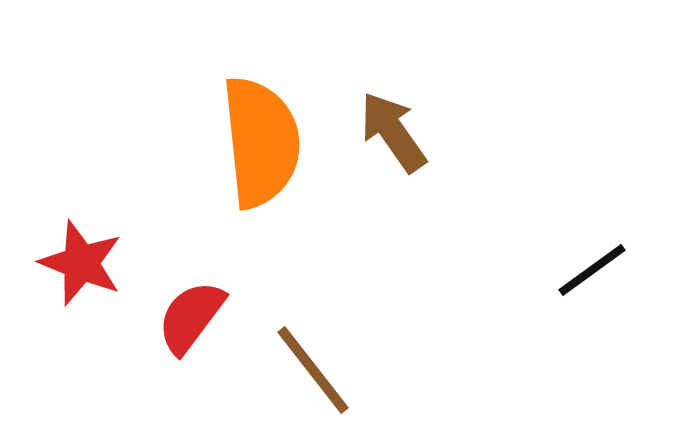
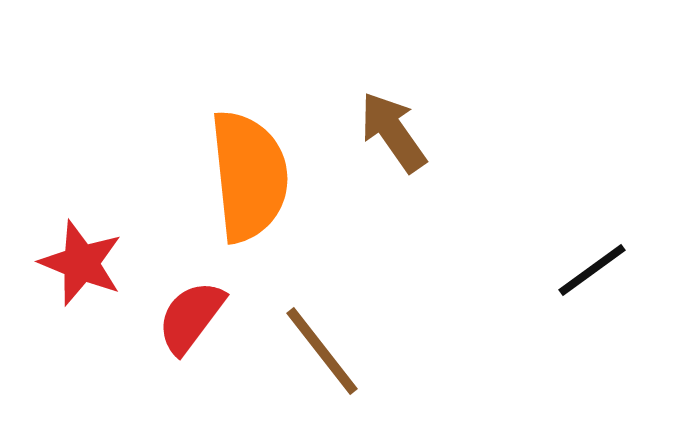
orange semicircle: moved 12 px left, 34 px down
brown line: moved 9 px right, 19 px up
